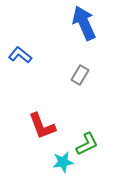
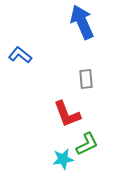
blue arrow: moved 2 px left, 1 px up
gray rectangle: moved 6 px right, 4 px down; rotated 36 degrees counterclockwise
red L-shape: moved 25 px right, 12 px up
cyan star: moved 3 px up
